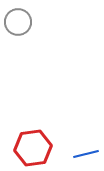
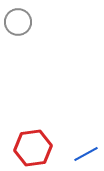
blue line: rotated 15 degrees counterclockwise
